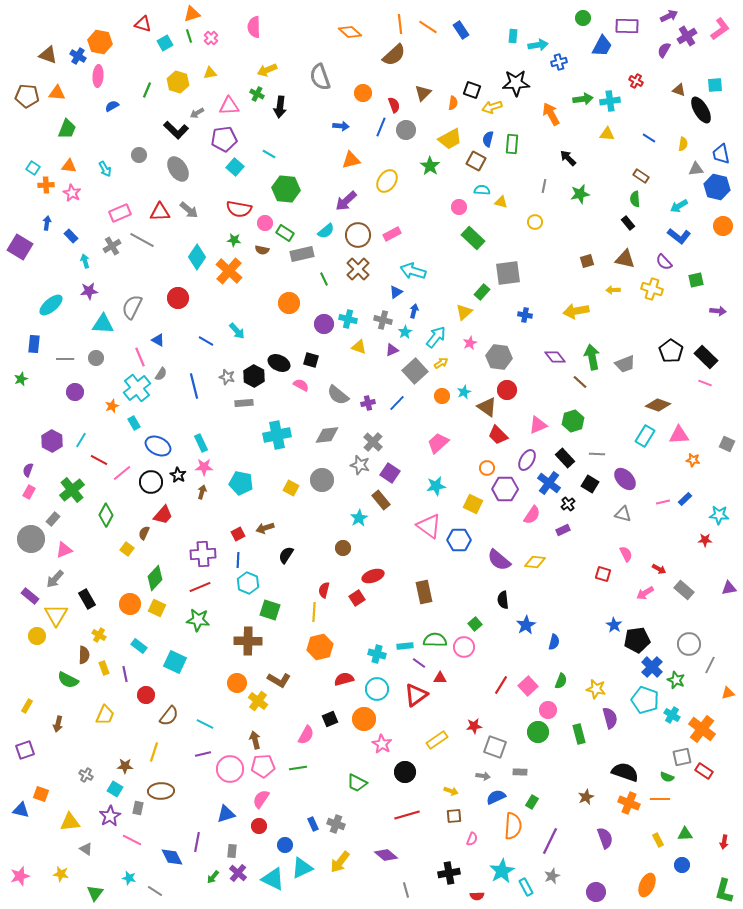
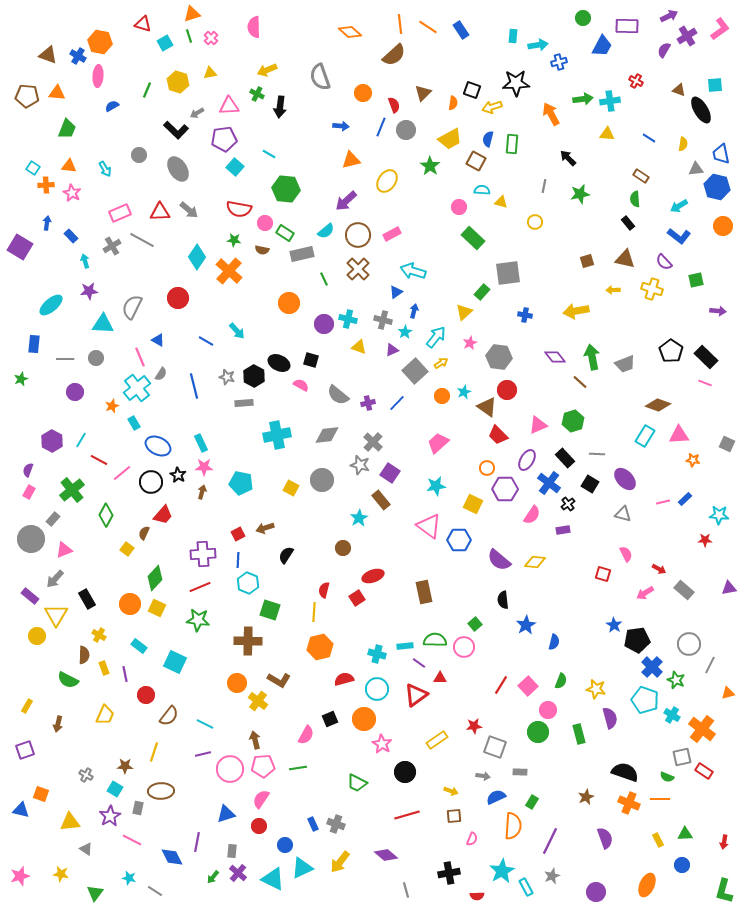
purple rectangle at (563, 530): rotated 16 degrees clockwise
